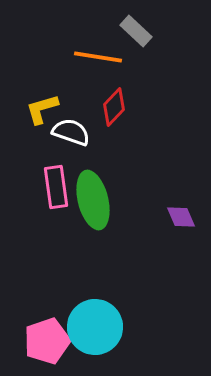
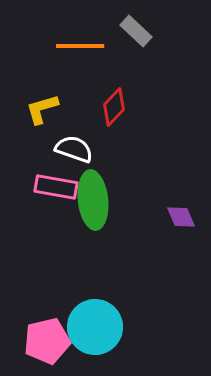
orange line: moved 18 px left, 11 px up; rotated 9 degrees counterclockwise
white semicircle: moved 3 px right, 17 px down
pink rectangle: rotated 72 degrees counterclockwise
green ellipse: rotated 8 degrees clockwise
pink pentagon: rotated 6 degrees clockwise
